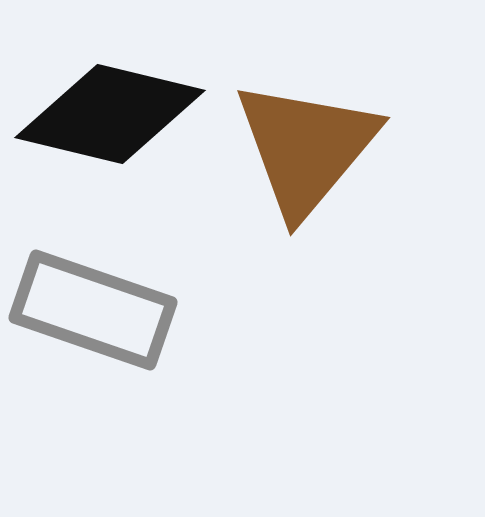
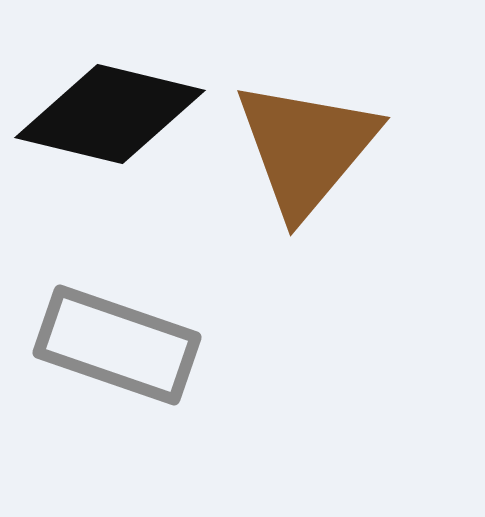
gray rectangle: moved 24 px right, 35 px down
